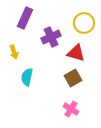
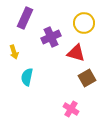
brown square: moved 14 px right
